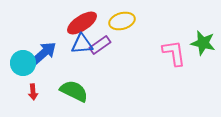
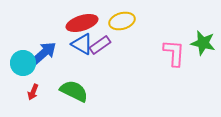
red ellipse: rotated 16 degrees clockwise
blue triangle: rotated 35 degrees clockwise
pink L-shape: rotated 12 degrees clockwise
red arrow: rotated 28 degrees clockwise
